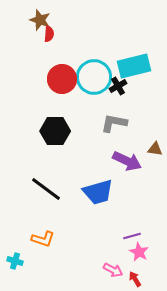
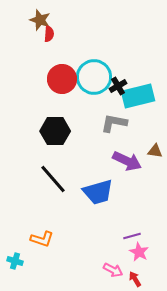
cyan rectangle: moved 4 px right, 30 px down
brown triangle: moved 2 px down
black line: moved 7 px right, 10 px up; rotated 12 degrees clockwise
orange L-shape: moved 1 px left
